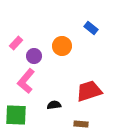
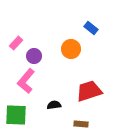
orange circle: moved 9 px right, 3 px down
